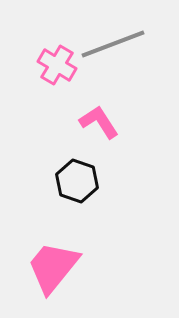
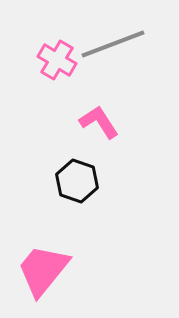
pink cross: moved 5 px up
pink trapezoid: moved 10 px left, 3 px down
